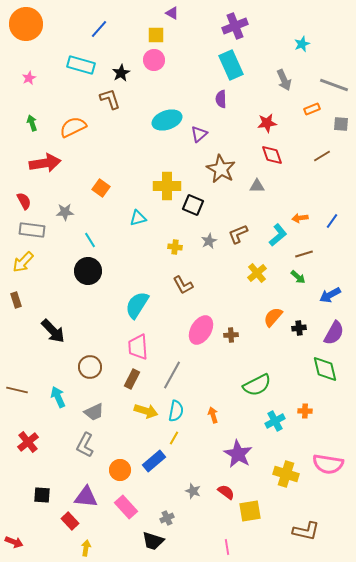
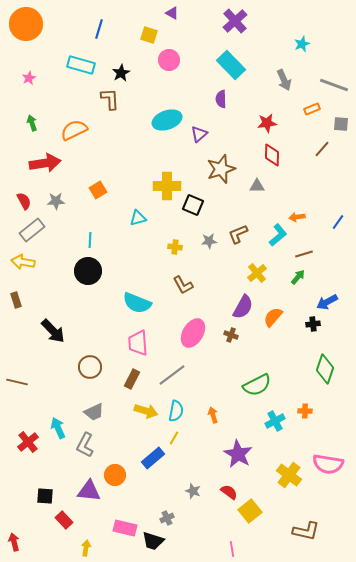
purple cross at (235, 26): moved 5 px up; rotated 20 degrees counterclockwise
blue line at (99, 29): rotated 24 degrees counterclockwise
yellow square at (156, 35): moved 7 px left; rotated 18 degrees clockwise
pink circle at (154, 60): moved 15 px right
cyan rectangle at (231, 65): rotated 20 degrees counterclockwise
brown L-shape at (110, 99): rotated 15 degrees clockwise
orange semicircle at (73, 127): moved 1 px right, 3 px down
red diamond at (272, 155): rotated 20 degrees clockwise
brown line at (322, 156): moved 7 px up; rotated 18 degrees counterclockwise
brown star at (221, 169): rotated 24 degrees clockwise
orange square at (101, 188): moved 3 px left, 2 px down; rotated 24 degrees clockwise
gray star at (65, 212): moved 9 px left, 11 px up
orange arrow at (300, 218): moved 3 px left, 1 px up
blue line at (332, 221): moved 6 px right, 1 px down
gray rectangle at (32, 230): rotated 45 degrees counterclockwise
cyan line at (90, 240): rotated 35 degrees clockwise
gray star at (209, 241): rotated 21 degrees clockwise
yellow arrow at (23, 262): rotated 55 degrees clockwise
green arrow at (298, 277): rotated 91 degrees counterclockwise
blue arrow at (330, 295): moved 3 px left, 7 px down
cyan semicircle at (137, 305): moved 2 px up; rotated 100 degrees counterclockwise
black cross at (299, 328): moved 14 px right, 4 px up
pink ellipse at (201, 330): moved 8 px left, 3 px down
purple semicircle at (334, 333): moved 91 px left, 26 px up
brown cross at (231, 335): rotated 24 degrees clockwise
pink trapezoid at (138, 347): moved 4 px up
green diamond at (325, 369): rotated 32 degrees clockwise
gray line at (172, 375): rotated 24 degrees clockwise
brown line at (17, 390): moved 8 px up
cyan arrow at (58, 397): moved 31 px down
blue rectangle at (154, 461): moved 1 px left, 3 px up
orange circle at (120, 470): moved 5 px left, 5 px down
yellow cross at (286, 474): moved 3 px right, 1 px down; rotated 20 degrees clockwise
red semicircle at (226, 492): moved 3 px right
black square at (42, 495): moved 3 px right, 1 px down
purple triangle at (86, 497): moved 3 px right, 6 px up
pink rectangle at (126, 507): moved 1 px left, 21 px down; rotated 35 degrees counterclockwise
yellow square at (250, 511): rotated 30 degrees counterclockwise
red rectangle at (70, 521): moved 6 px left, 1 px up
red arrow at (14, 542): rotated 126 degrees counterclockwise
pink line at (227, 547): moved 5 px right, 2 px down
